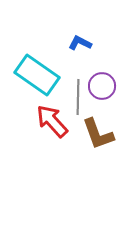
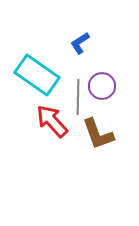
blue L-shape: rotated 60 degrees counterclockwise
